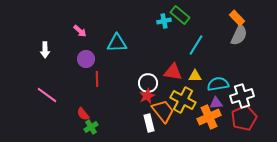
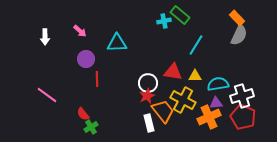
white arrow: moved 13 px up
red pentagon: moved 1 px left, 1 px up; rotated 25 degrees counterclockwise
